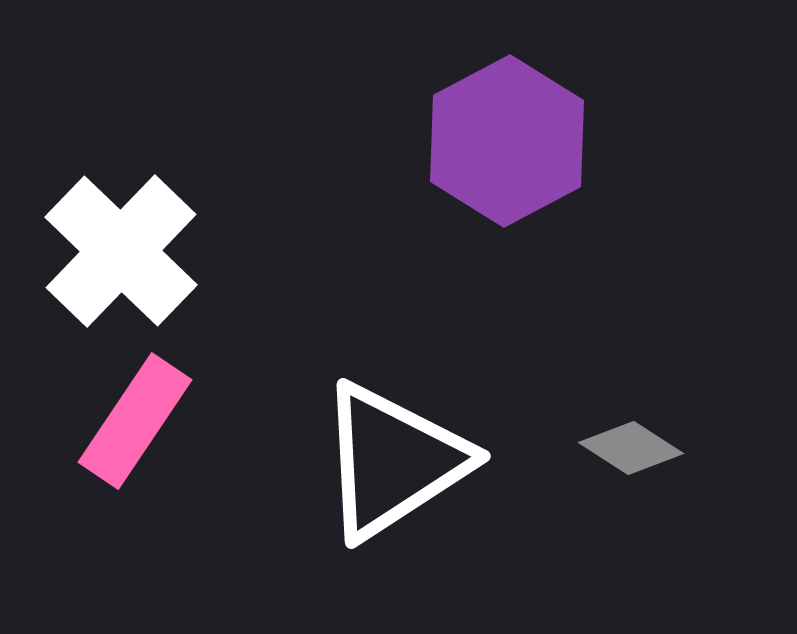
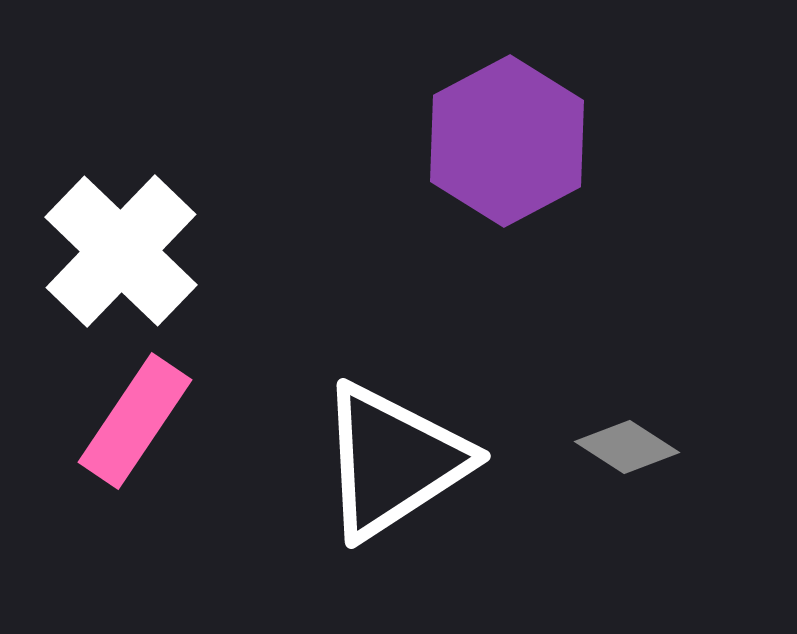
gray diamond: moved 4 px left, 1 px up
